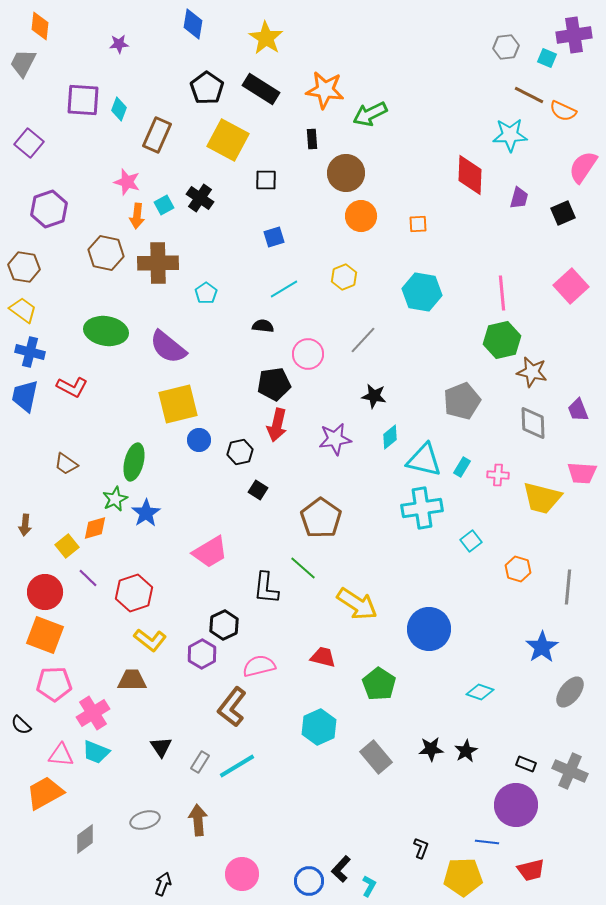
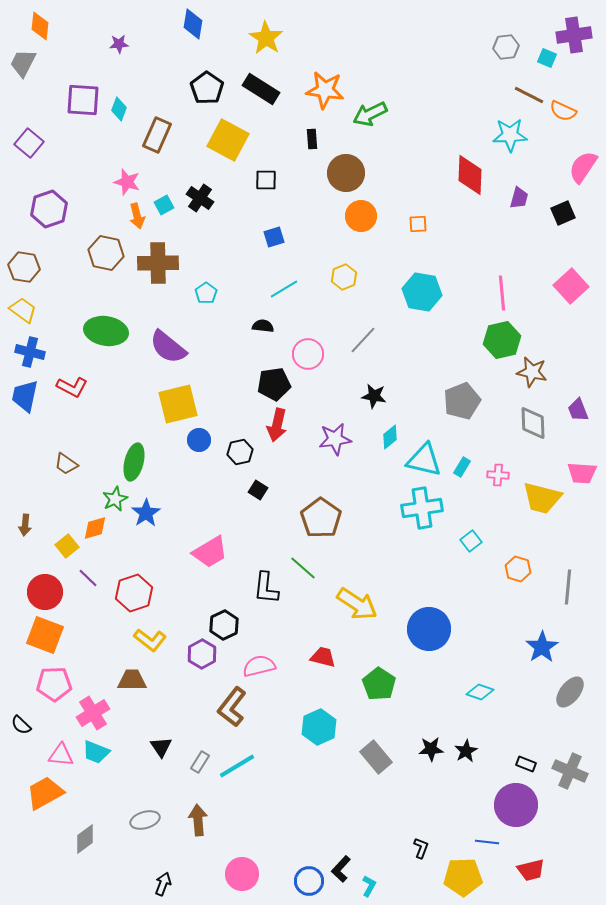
orange arrow at (137, 216): rotated 20 degrees counterclockwise
